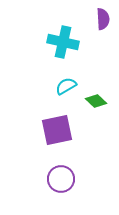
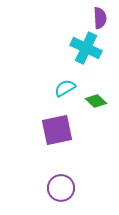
purple semicircle: moved 3 px left, 1 px up
cyan cross: moved 23 px right, 6 px down; rotated 12 degrees clockwise
cyan semicircle: moved 1 px left, 2 px down
purple circle: moved 9 px down
